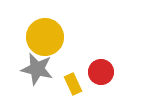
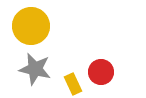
yellow circle: moved 14 px left, 11 px up
gray star: moved 2 px left
